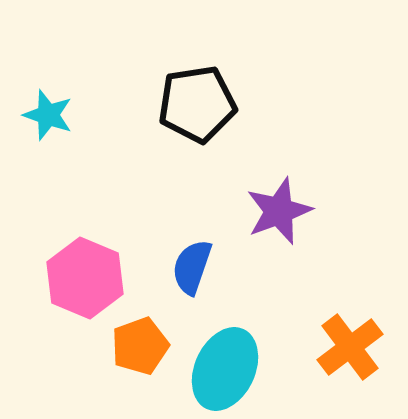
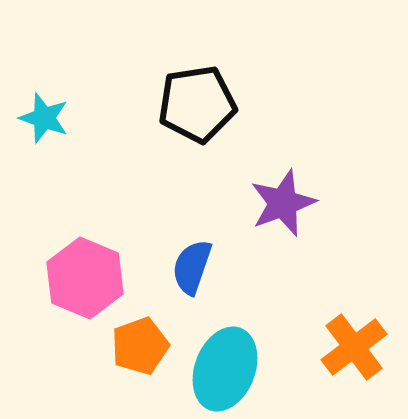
cyan star: moved 4 px left, 3 px down
purple star: moved 4 px right, 8 px up
orange cross: moved 4 px right
cyan ellipse: rotated 4 degrees counterclockwise
